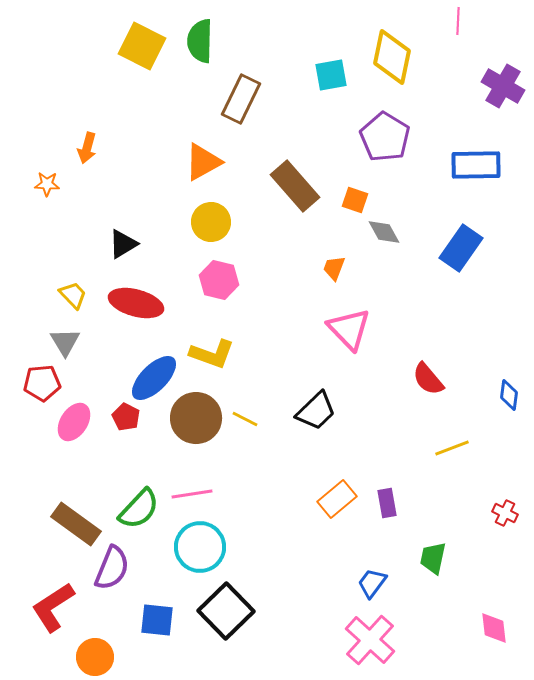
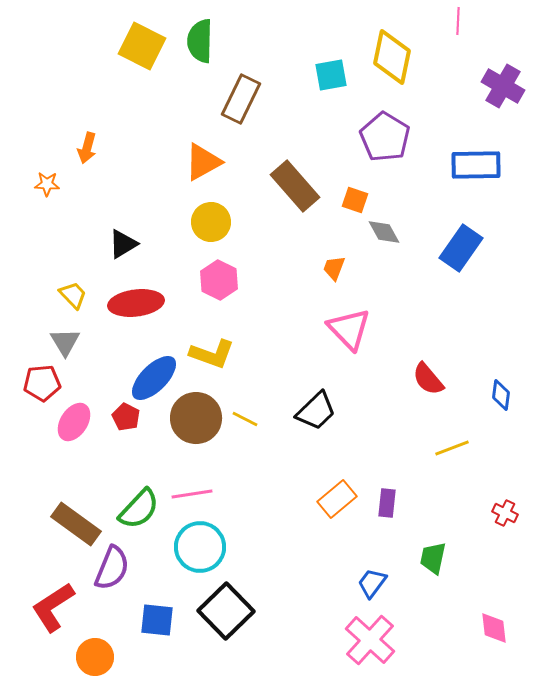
pink hexagon at (219, 280): rotated 12 degrees clockwise
red ellipse at (136, 303): rotated 22 degrees counterclockwise
blue diamond at (509, 395): moved 8 px left
purple rectangle at (387, 503): rotated 16 degrees clockwise
